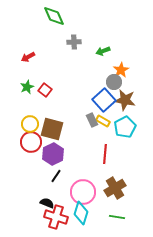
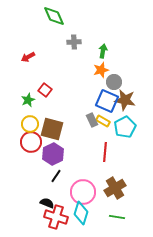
green arrow: rotated 120 degrees clockwise
orange star: moved 20 px left; rotated 14 degrees clockwise
green star: moved 1 px right, 13 px down
blue square: moved 3 px right, 1 px down; rotated 25 degrees counterclockwise
red line: moved 2 px up
